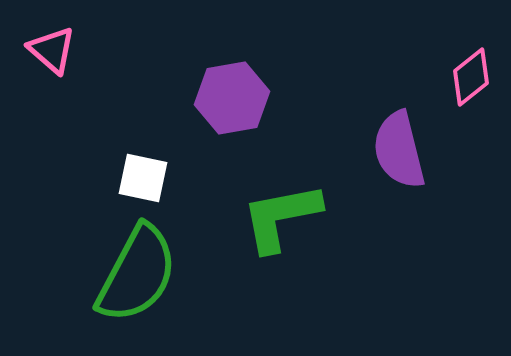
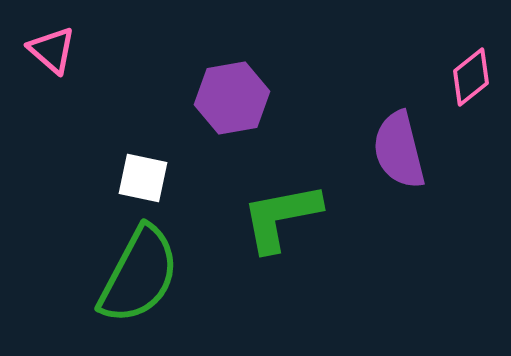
green semicircle: moved 2 px right, 1 px down
